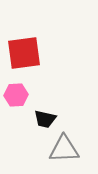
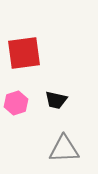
pink hexagon: moved 8 px down; rotated 15 degrees counterclockwise
black trapezoid: moved 11 px right, 19 px up
